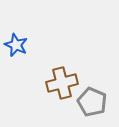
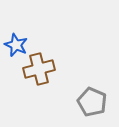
brown cross: moved 23 px left, 14 px up
